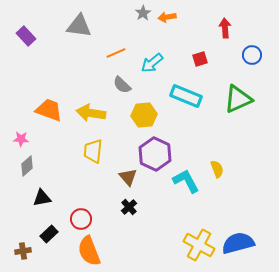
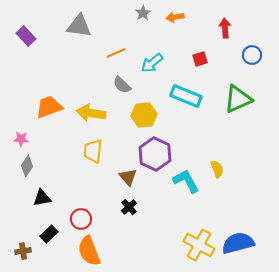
orange arrow: moved 8 px right
orange trapezoid: moved 3 px up; rotated 40 degrees counterclockwise
gray diamond: rotated 15 degrees counterclockwise
